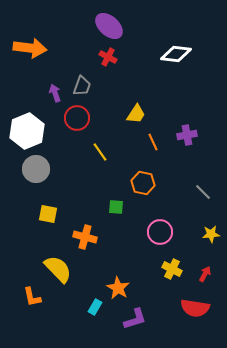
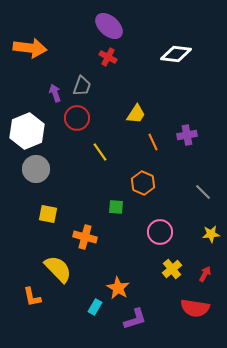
orange hexagon: rotated 10 degrees clockwise
yellow cross: rotated 24 degrees clockwise
